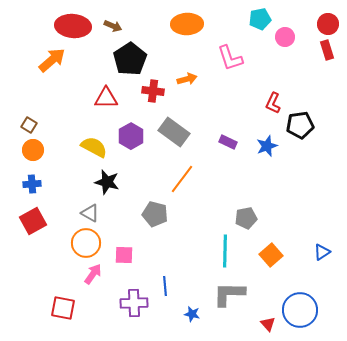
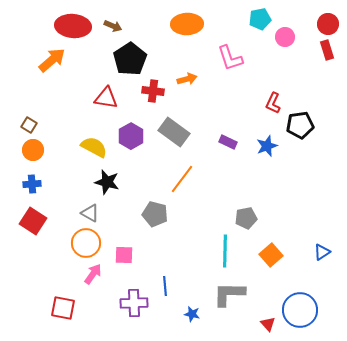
red triangle at (106, 98): rotated 10 degrees clockwise
red square at (33, 221): rotated 28 degrees counterclockwise
